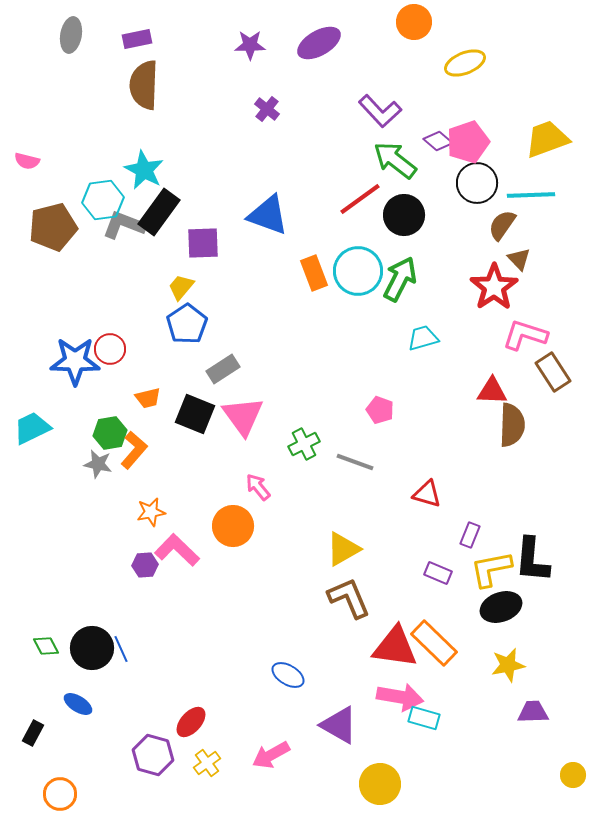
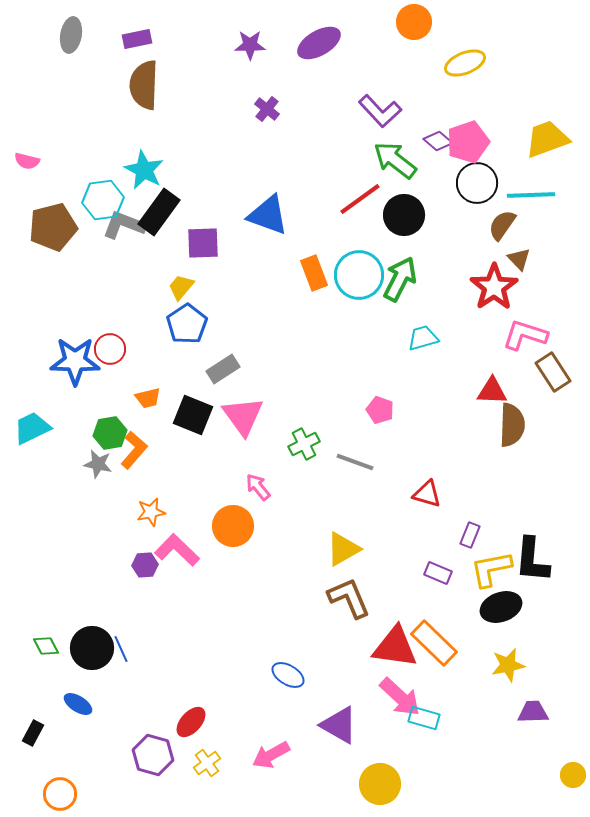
cyan circle at (358, 271): moved 1 px right, 4 px down
black square at (195, 414): moved 2 px left, 1 px down
pink arrow at (400, 697): rotated 33 degrees clockwise
